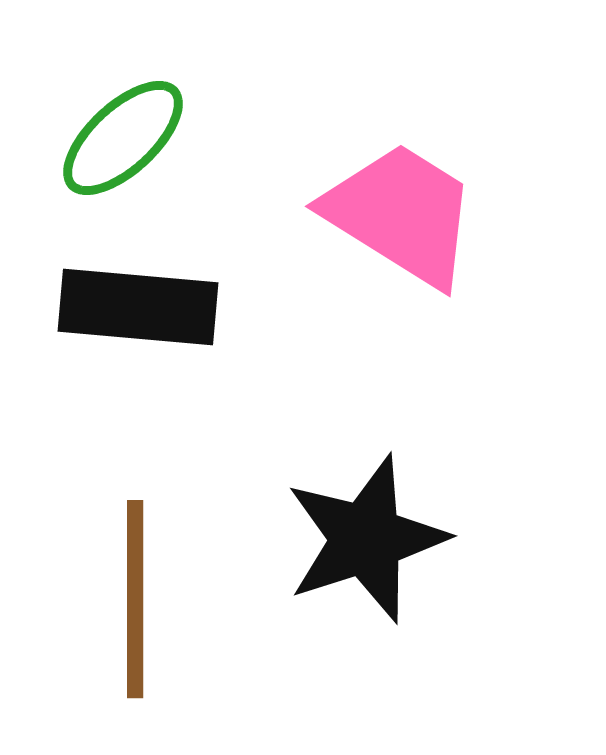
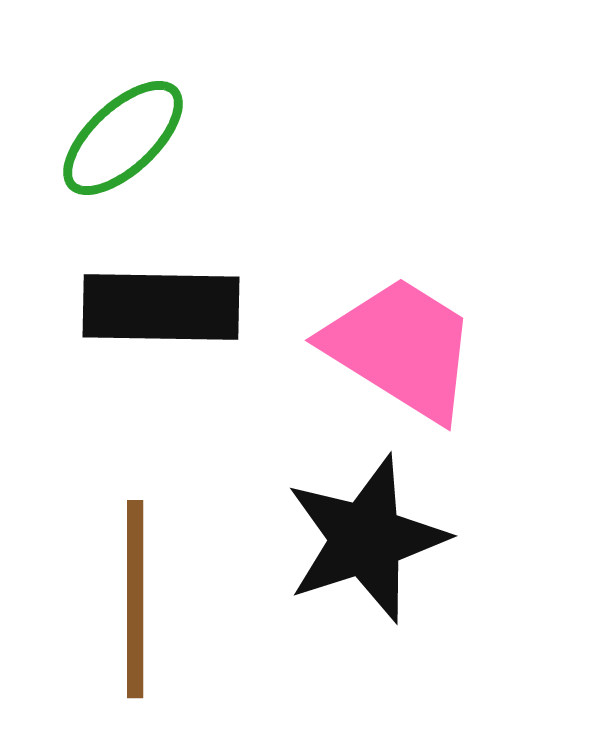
pink trapezoid: moved 134 px down
black rectangle: moved 23 px right; rotated 4 degrees counterclockwise
